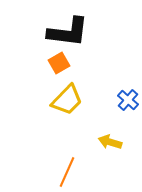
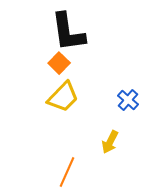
black L-shape: rotated 75 degrees clockwise
orange square: rotated 15 degrees counterclockwise
yellow trapezoid: moved 4 px left, 3 px up
yellow arrow: rotated 80 degrees counterclockwise
